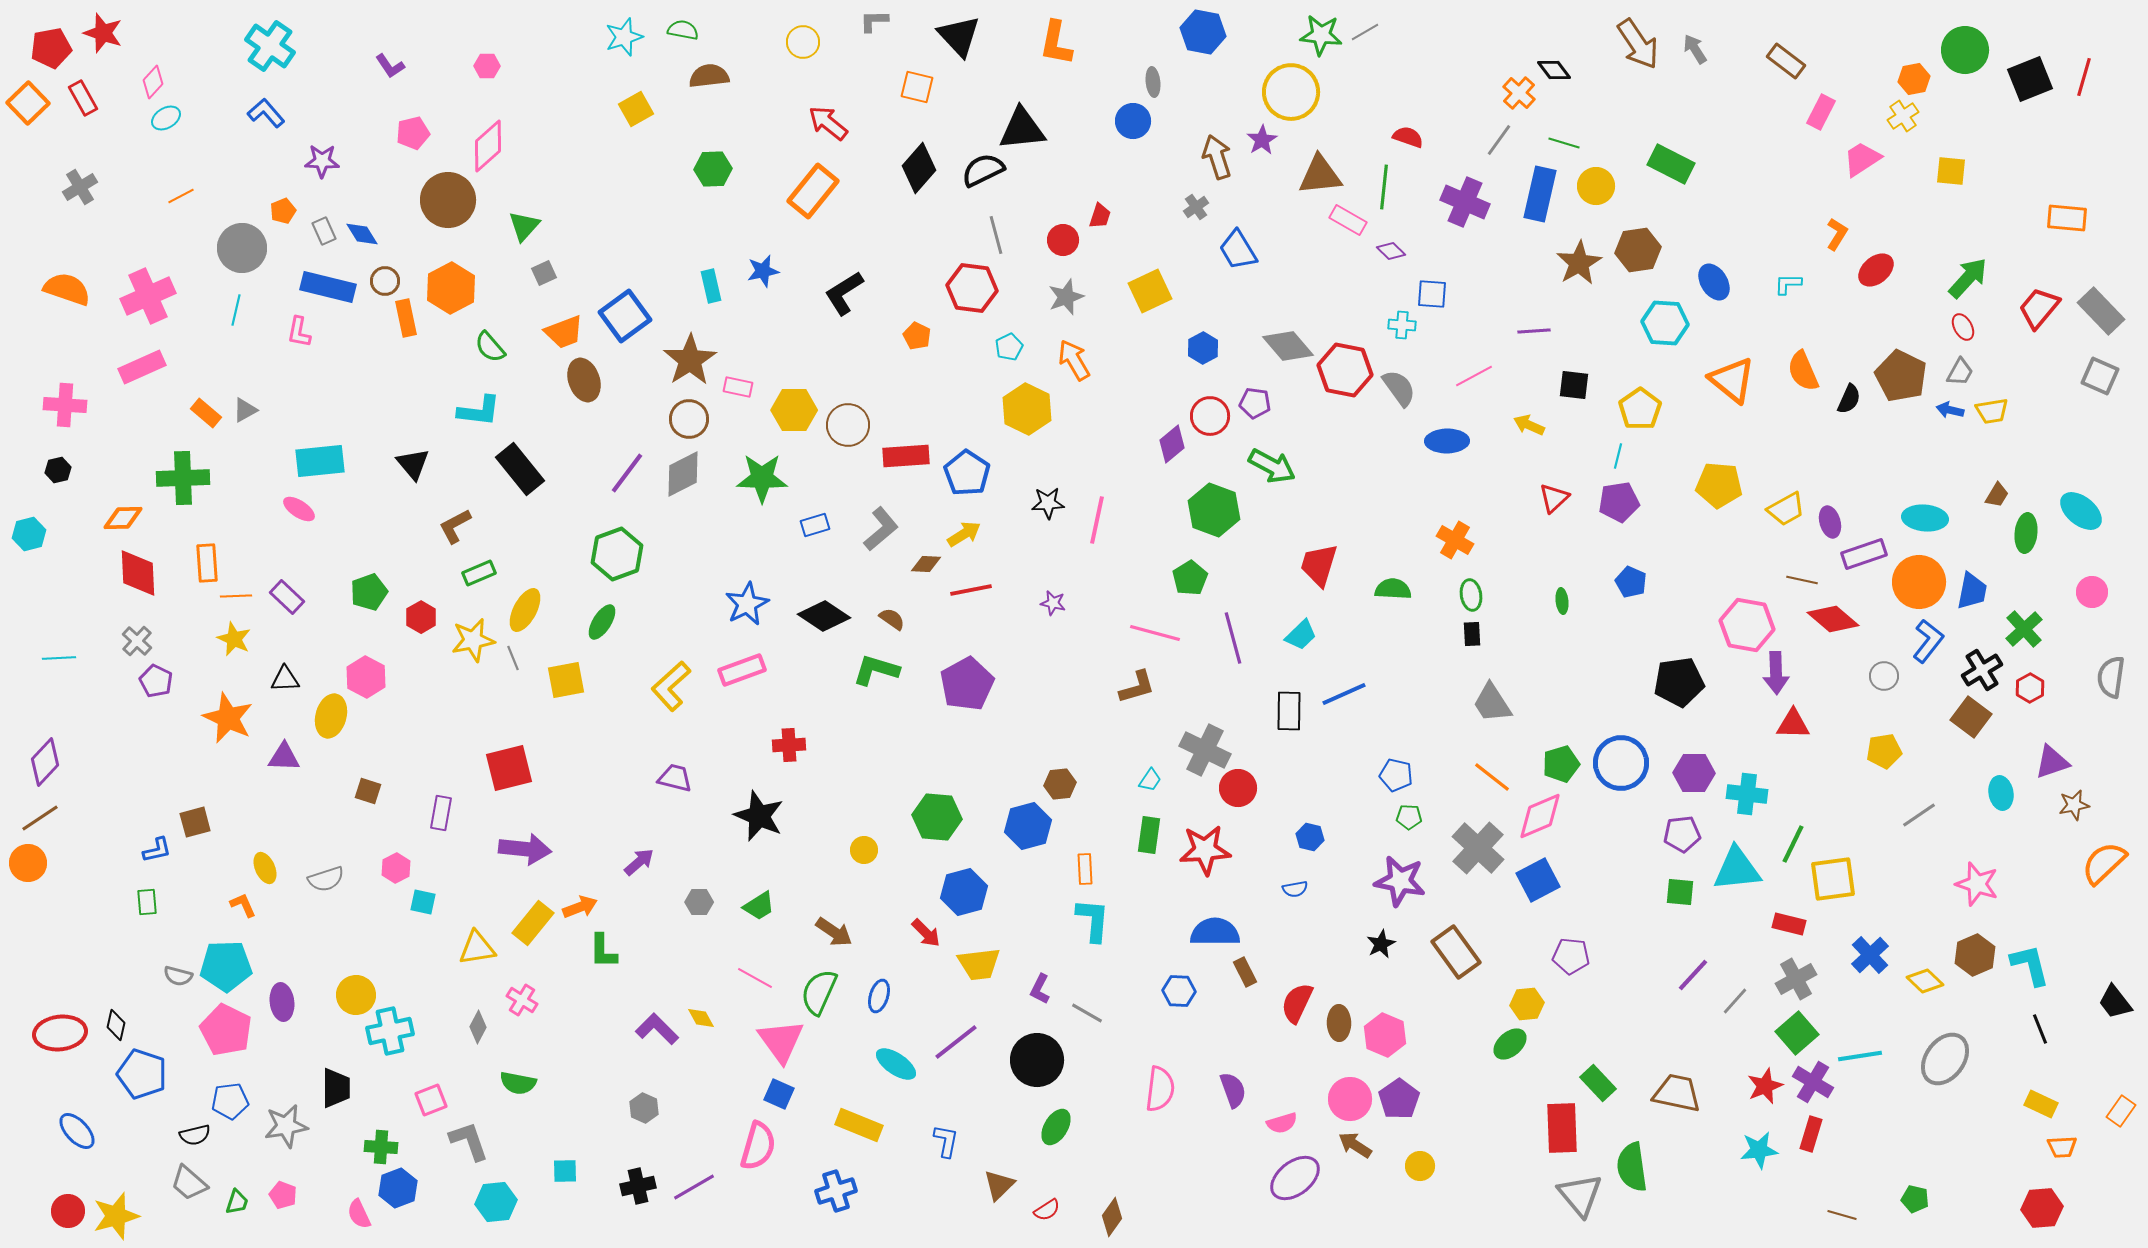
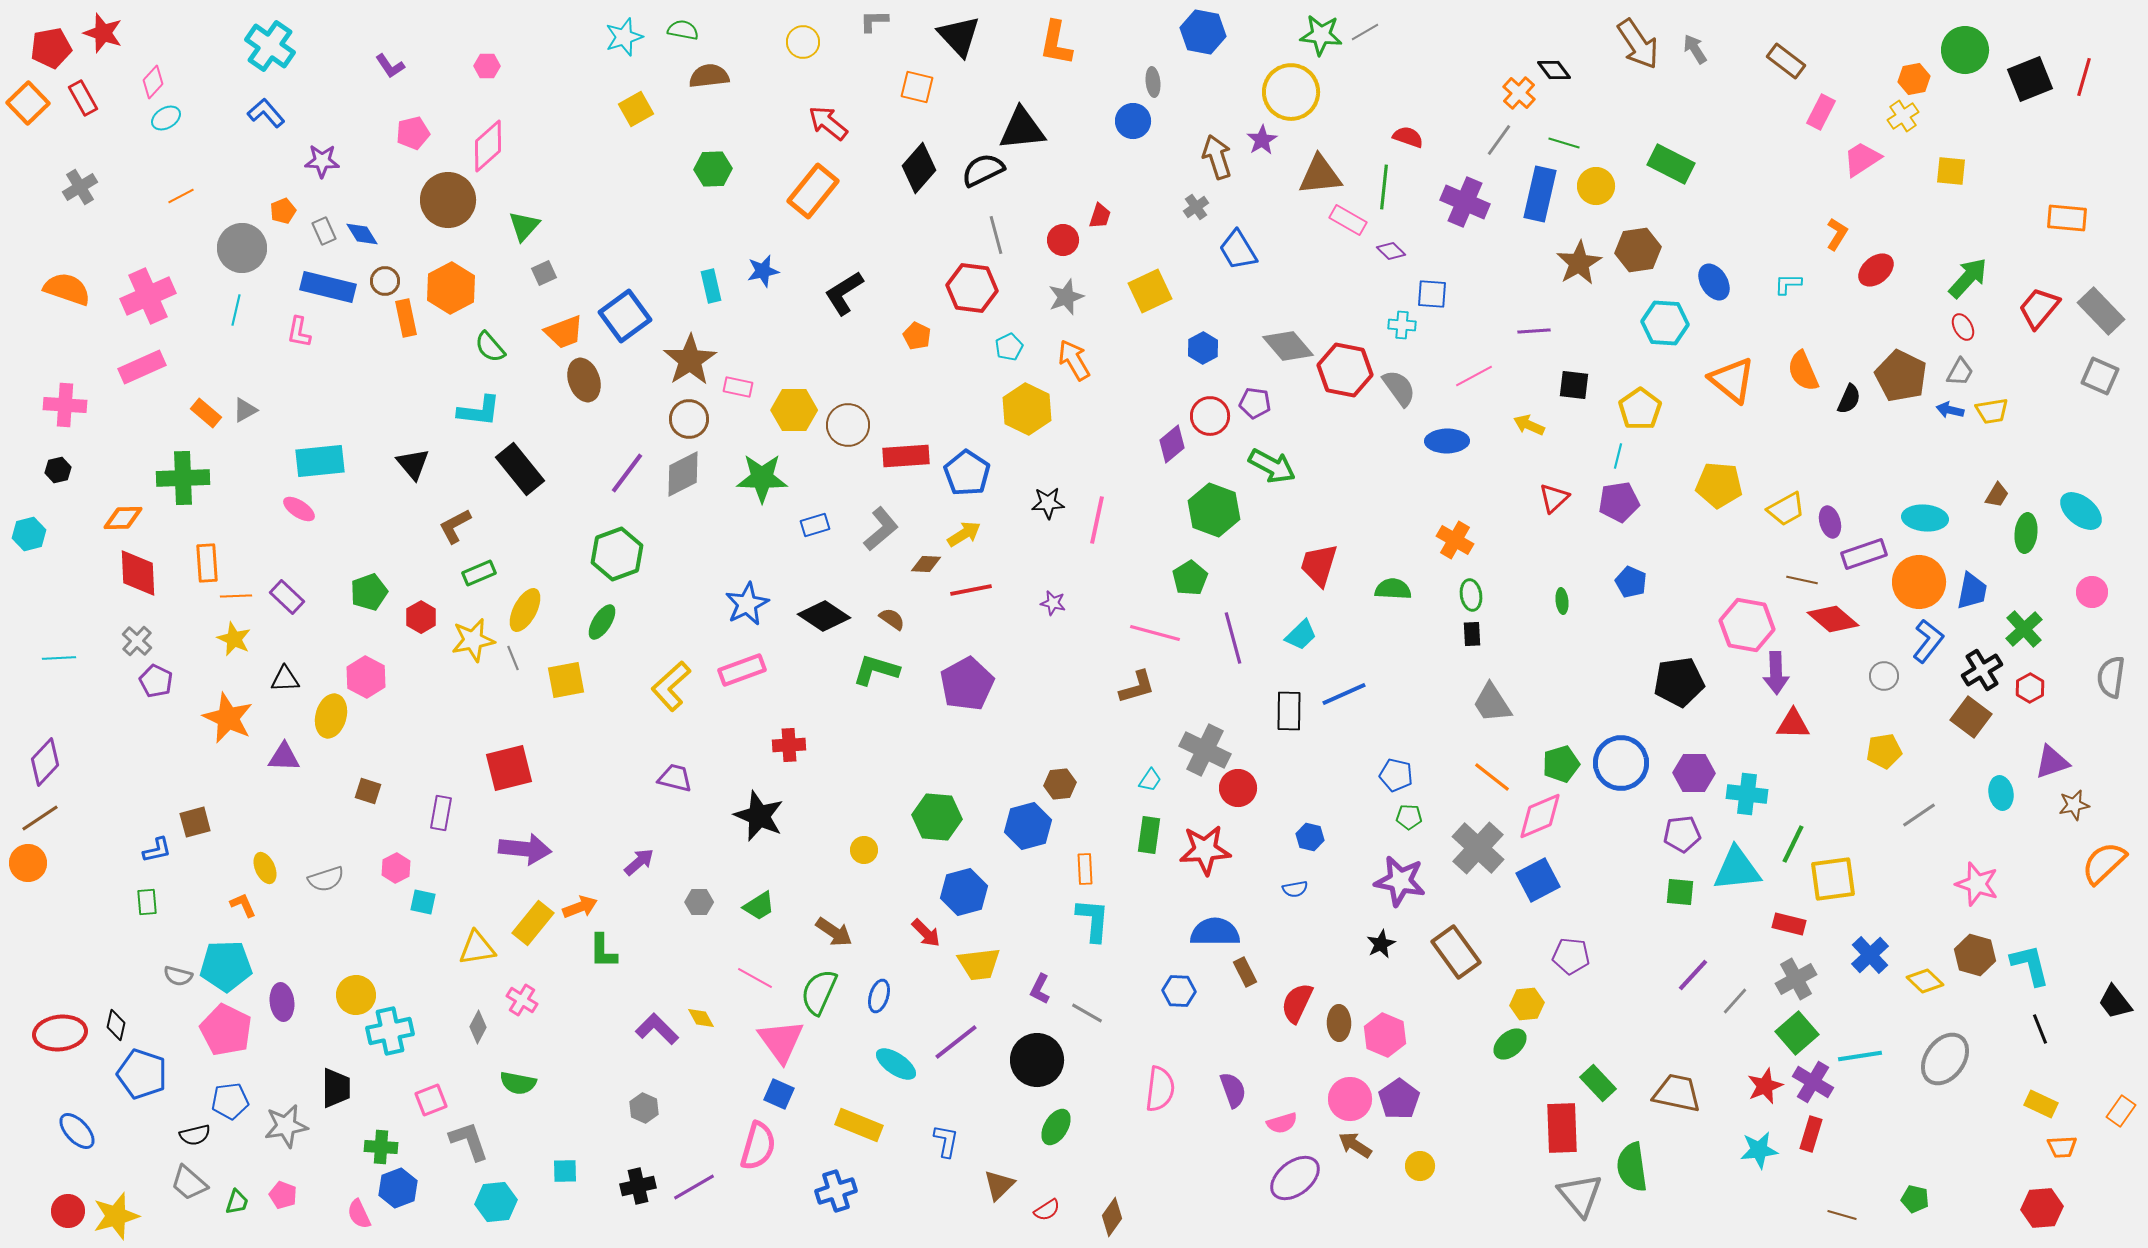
brown hexagon at (1975, 955): rotated 21 degrees counterclockwise
